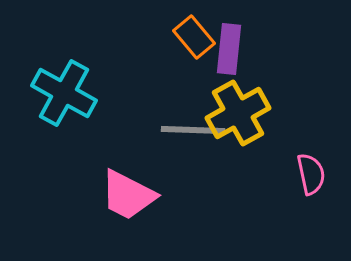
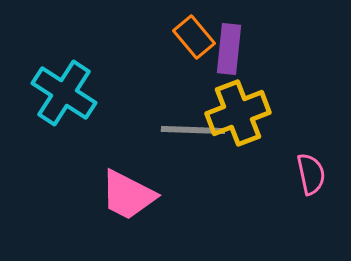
cyan cross: rotated 4 degrees clockwise
yellow cross: rotated 8 degrees clockwise
